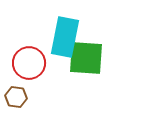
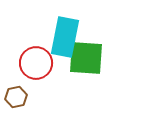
red circle: moved 7 px right
brown hexagon: rotated 20 degrees counterclockwise
